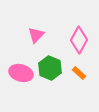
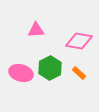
pink triangle: moved 5 px up; rotated 42 degrees clockwise
pink diamond: moved 1 px down; rotated 72 degrees clockwise
green hexagon: rotated 10 degrees clockwise
